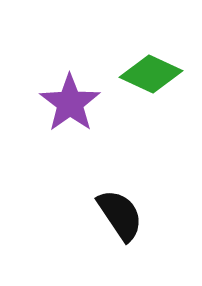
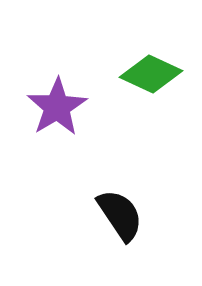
purple star: moved 13 px left, 4 px down; rotated 4 degrees clockwise
